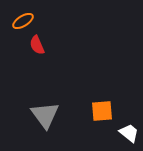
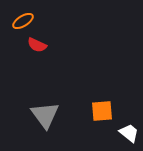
red semicircle: rotated 42 degrees counterclockwise
